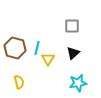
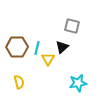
gray square: rotated 14 degrees clockwise
brown hexagon: moved 2 px right, 1 px up; rotated 15 degrees counterclockwise
black triangle: moved 11 px left, 6 px up
